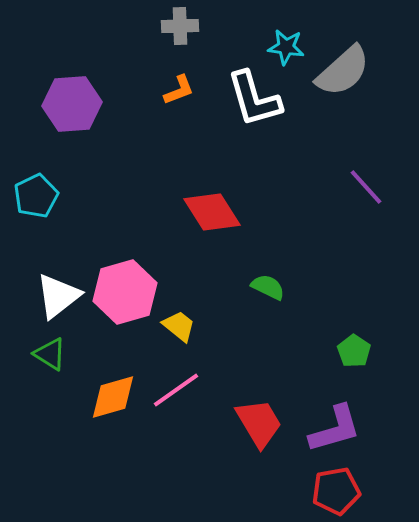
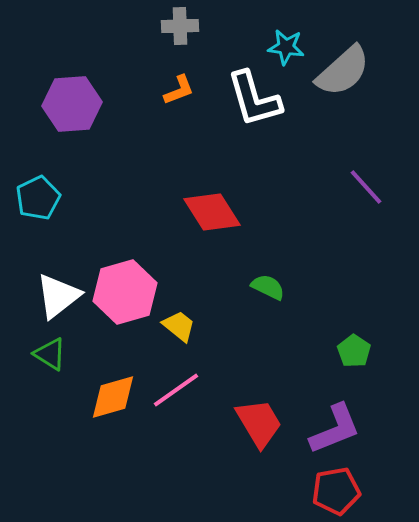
cyan pentagon: moved 2 px right, 2 px down
purple L-shape: rotated 6 degrees counterclockwise
